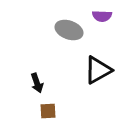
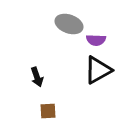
purple semicircle: moved 6 px left, 24 px down
gray ellipse: moved 6 px up
black arrow: moved 6 px up
